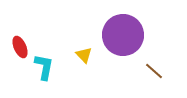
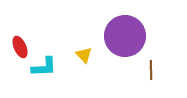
purple circle: moved 2 px right, 1 px down
cyan L-shape: rotated 76 degrees clockwise
brown line: moved 3 px left, 1 px up; rotated 48 degrees clockwise
